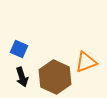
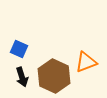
brown hexagon: moved 1 px left, 1 px up
